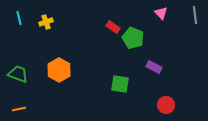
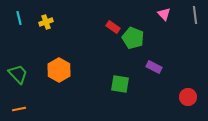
pink triangle: moved 3 px right, 1 px down
green trapezoid: rotated 25 degrees clockwise
red circle: moved 22 px right, 8 px up
